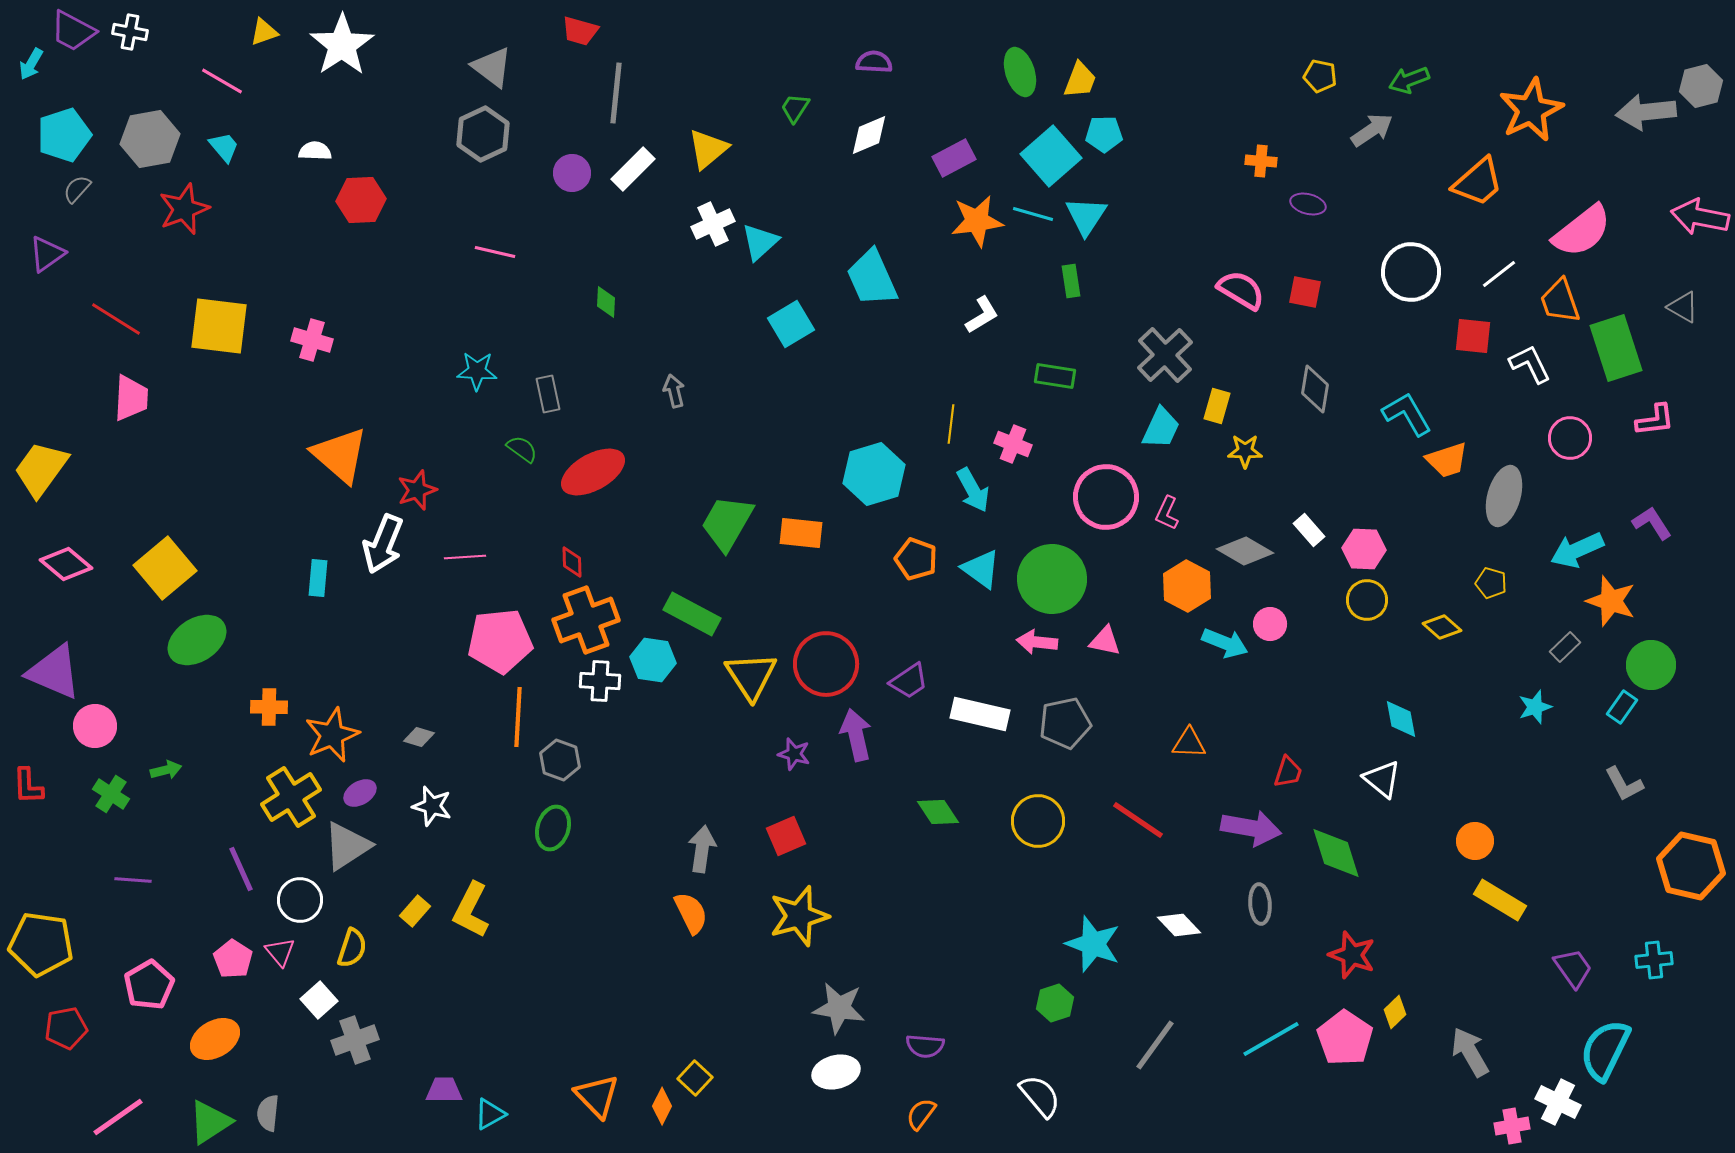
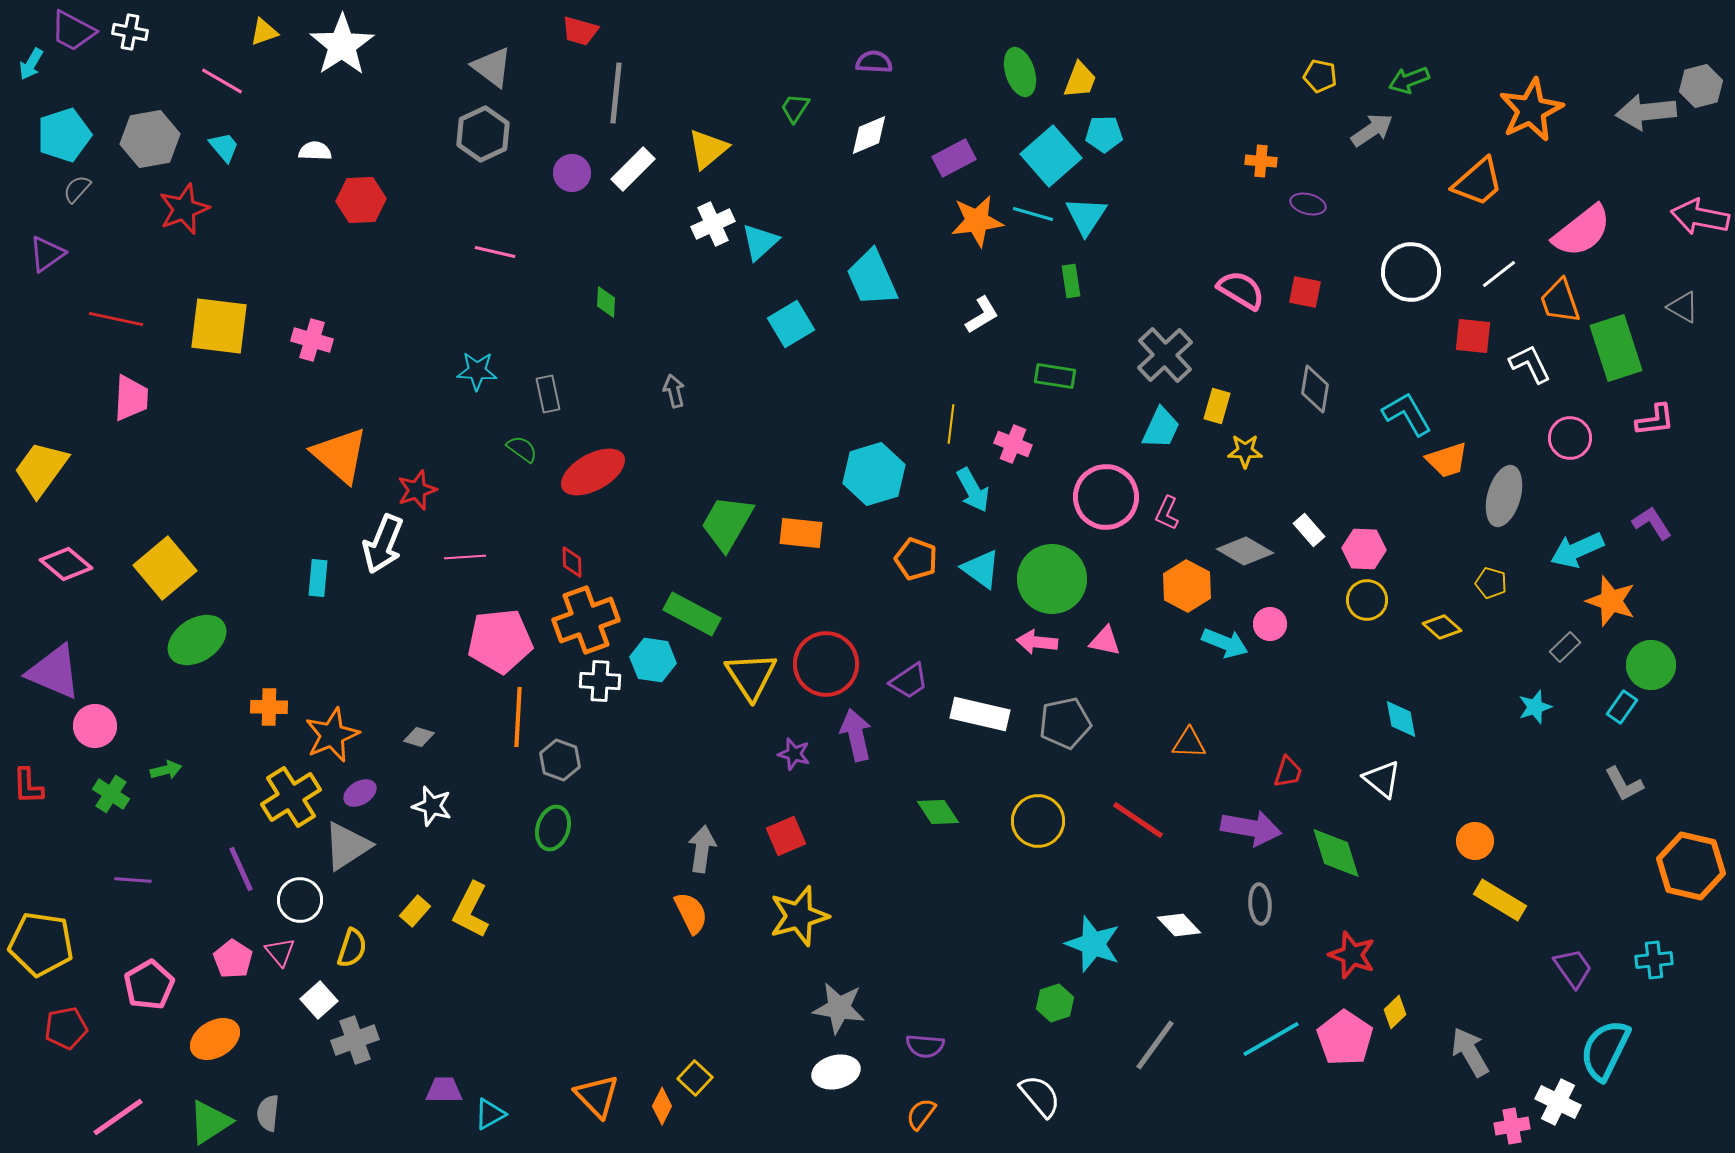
red line at (116, 319): rotated 20 degrees counterclockwise
